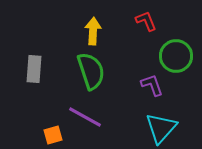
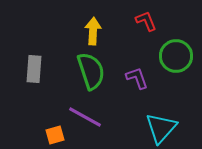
purple L-shape: moved 15 px left, 7 px up
orange square: moved 2 px right
